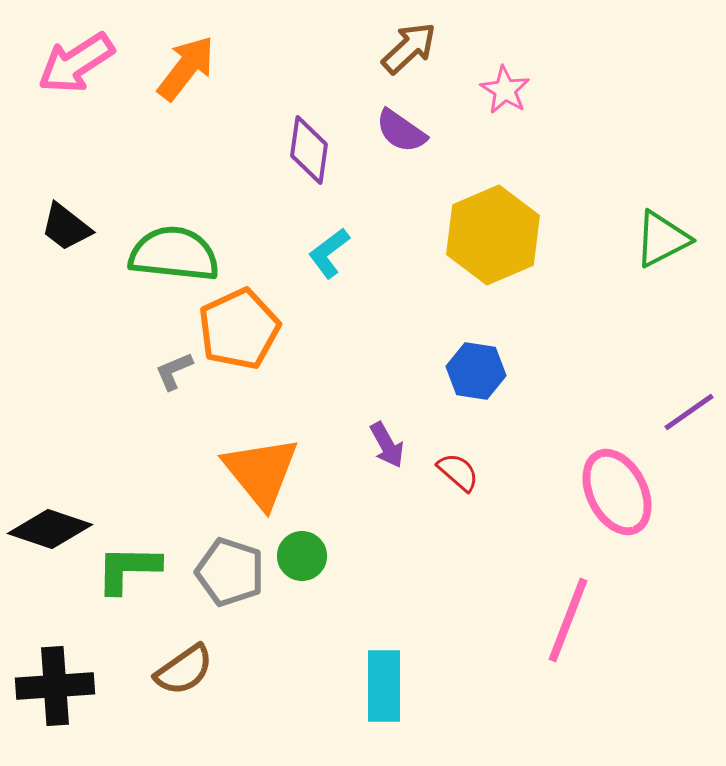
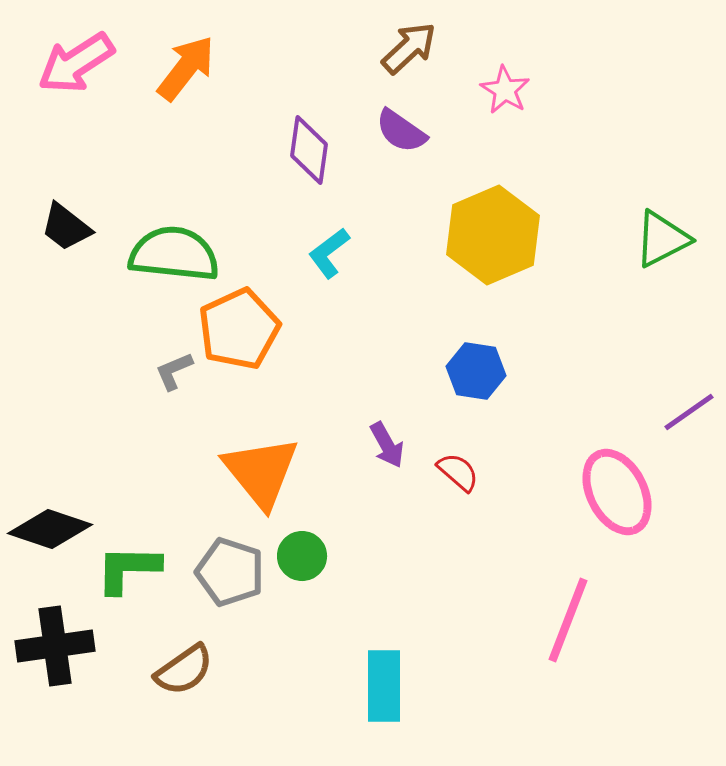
black cross: moved 40 px up; rotated 4 degrees counterclockwise
